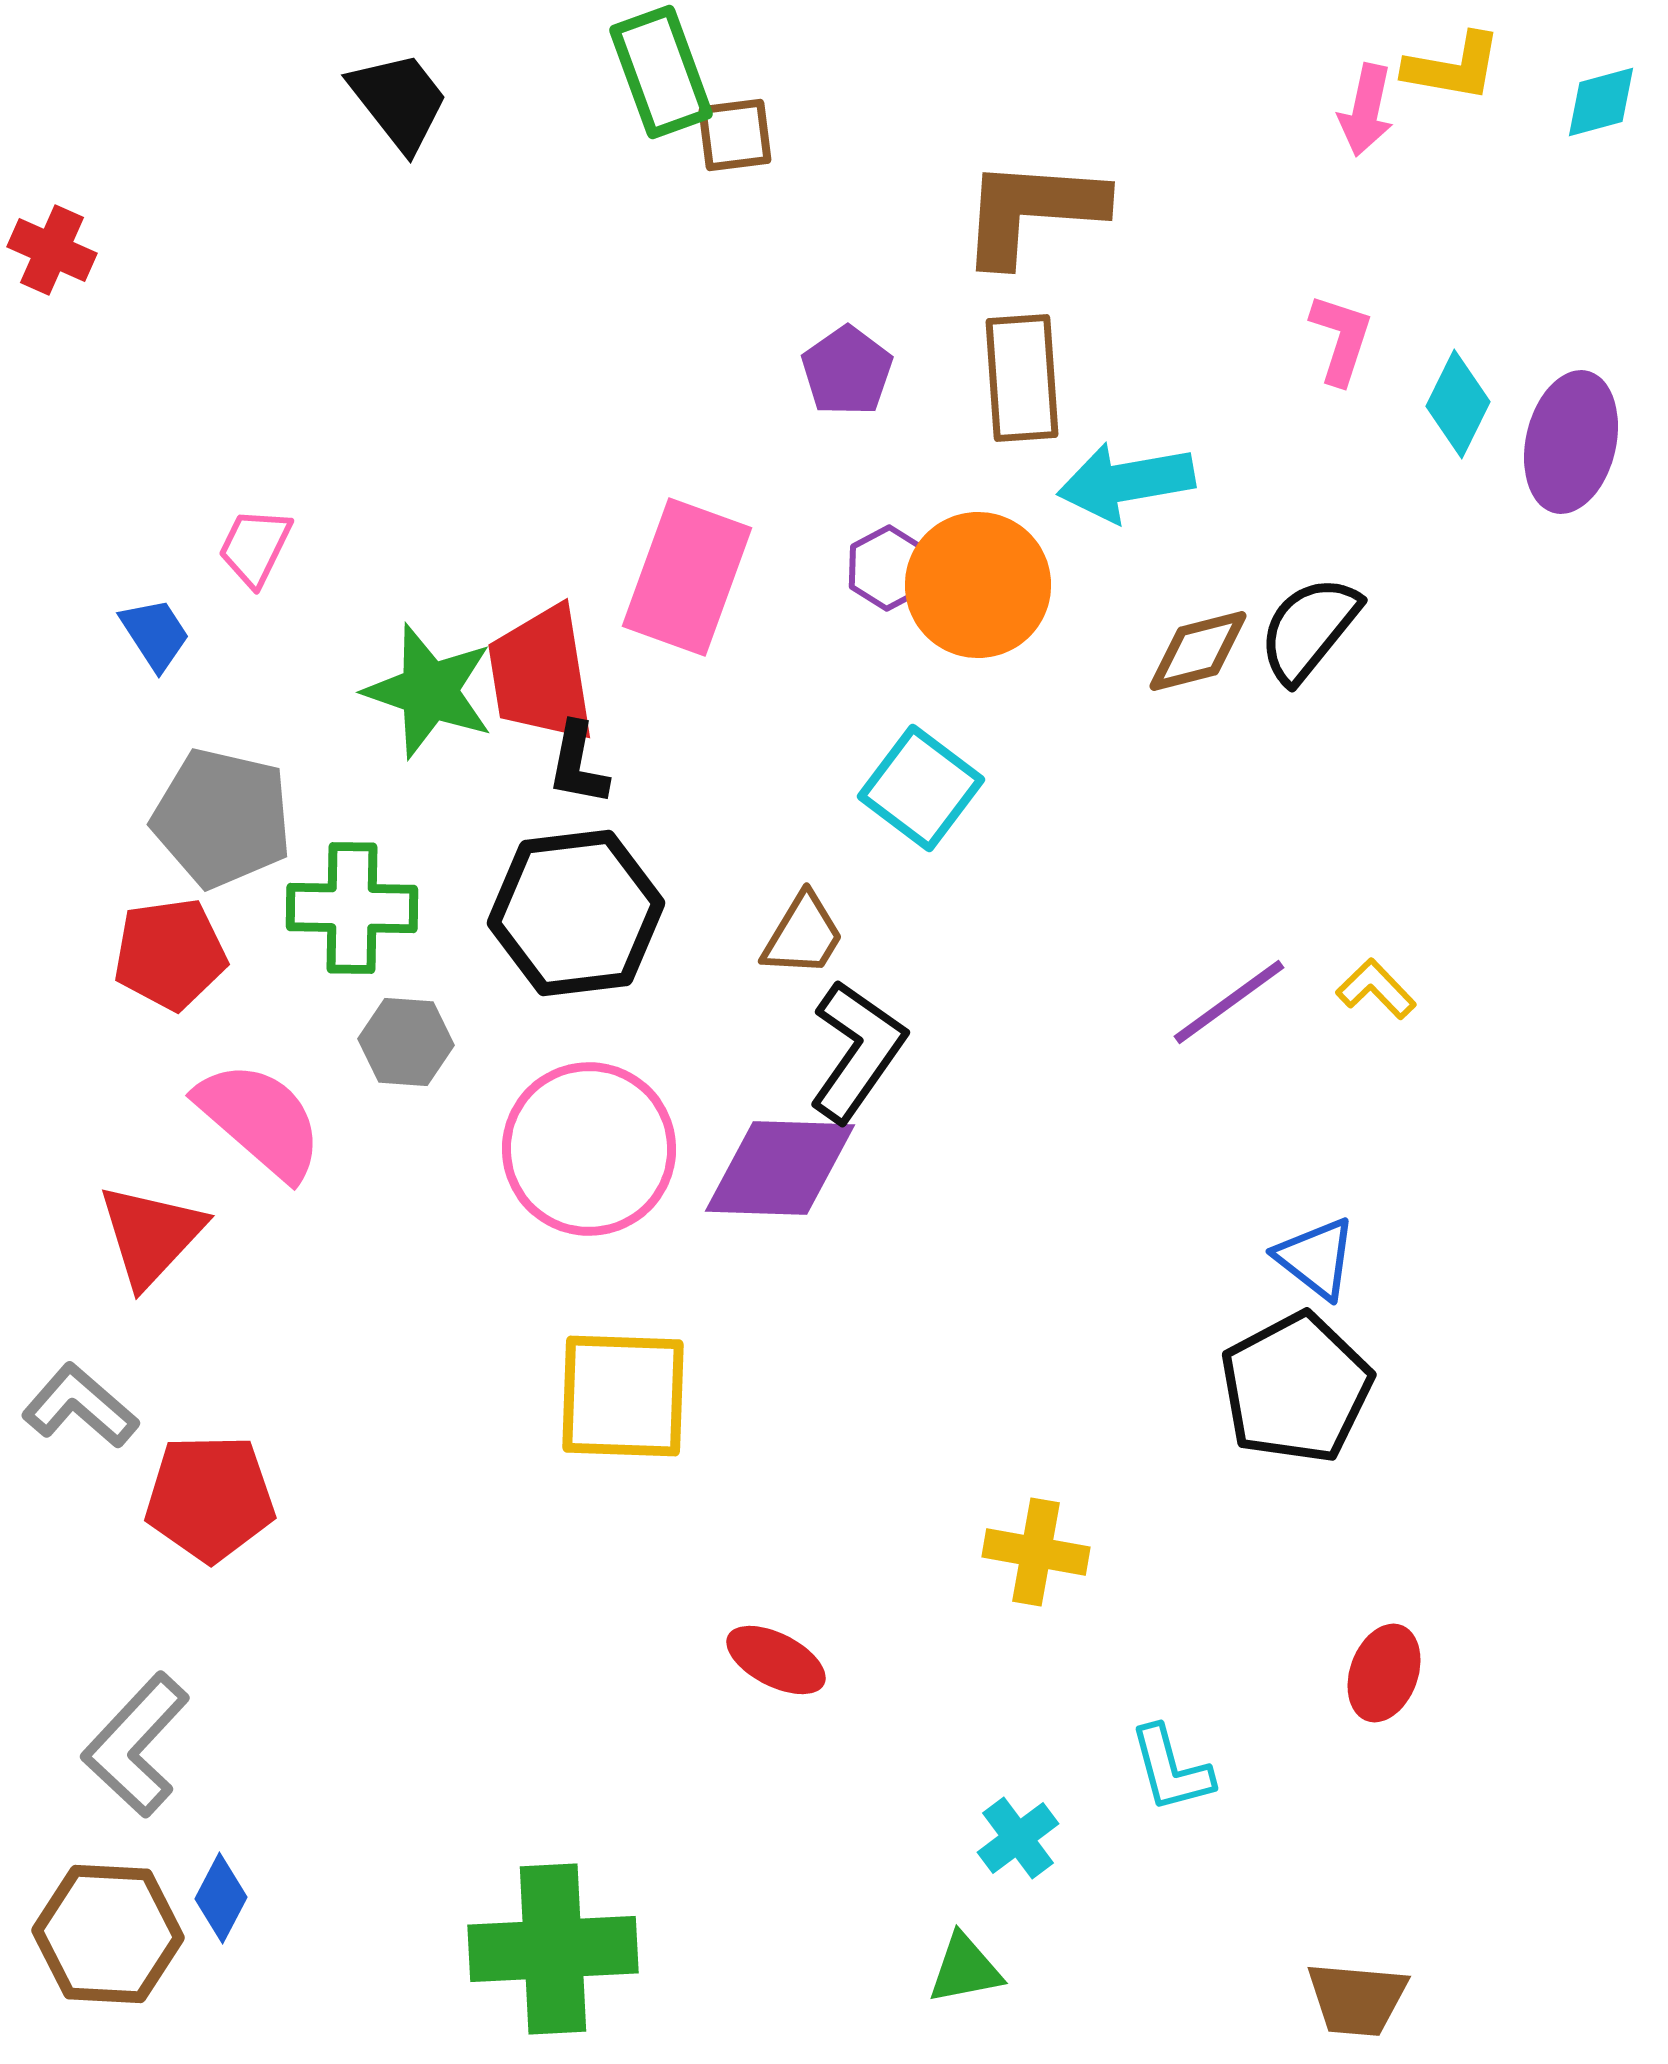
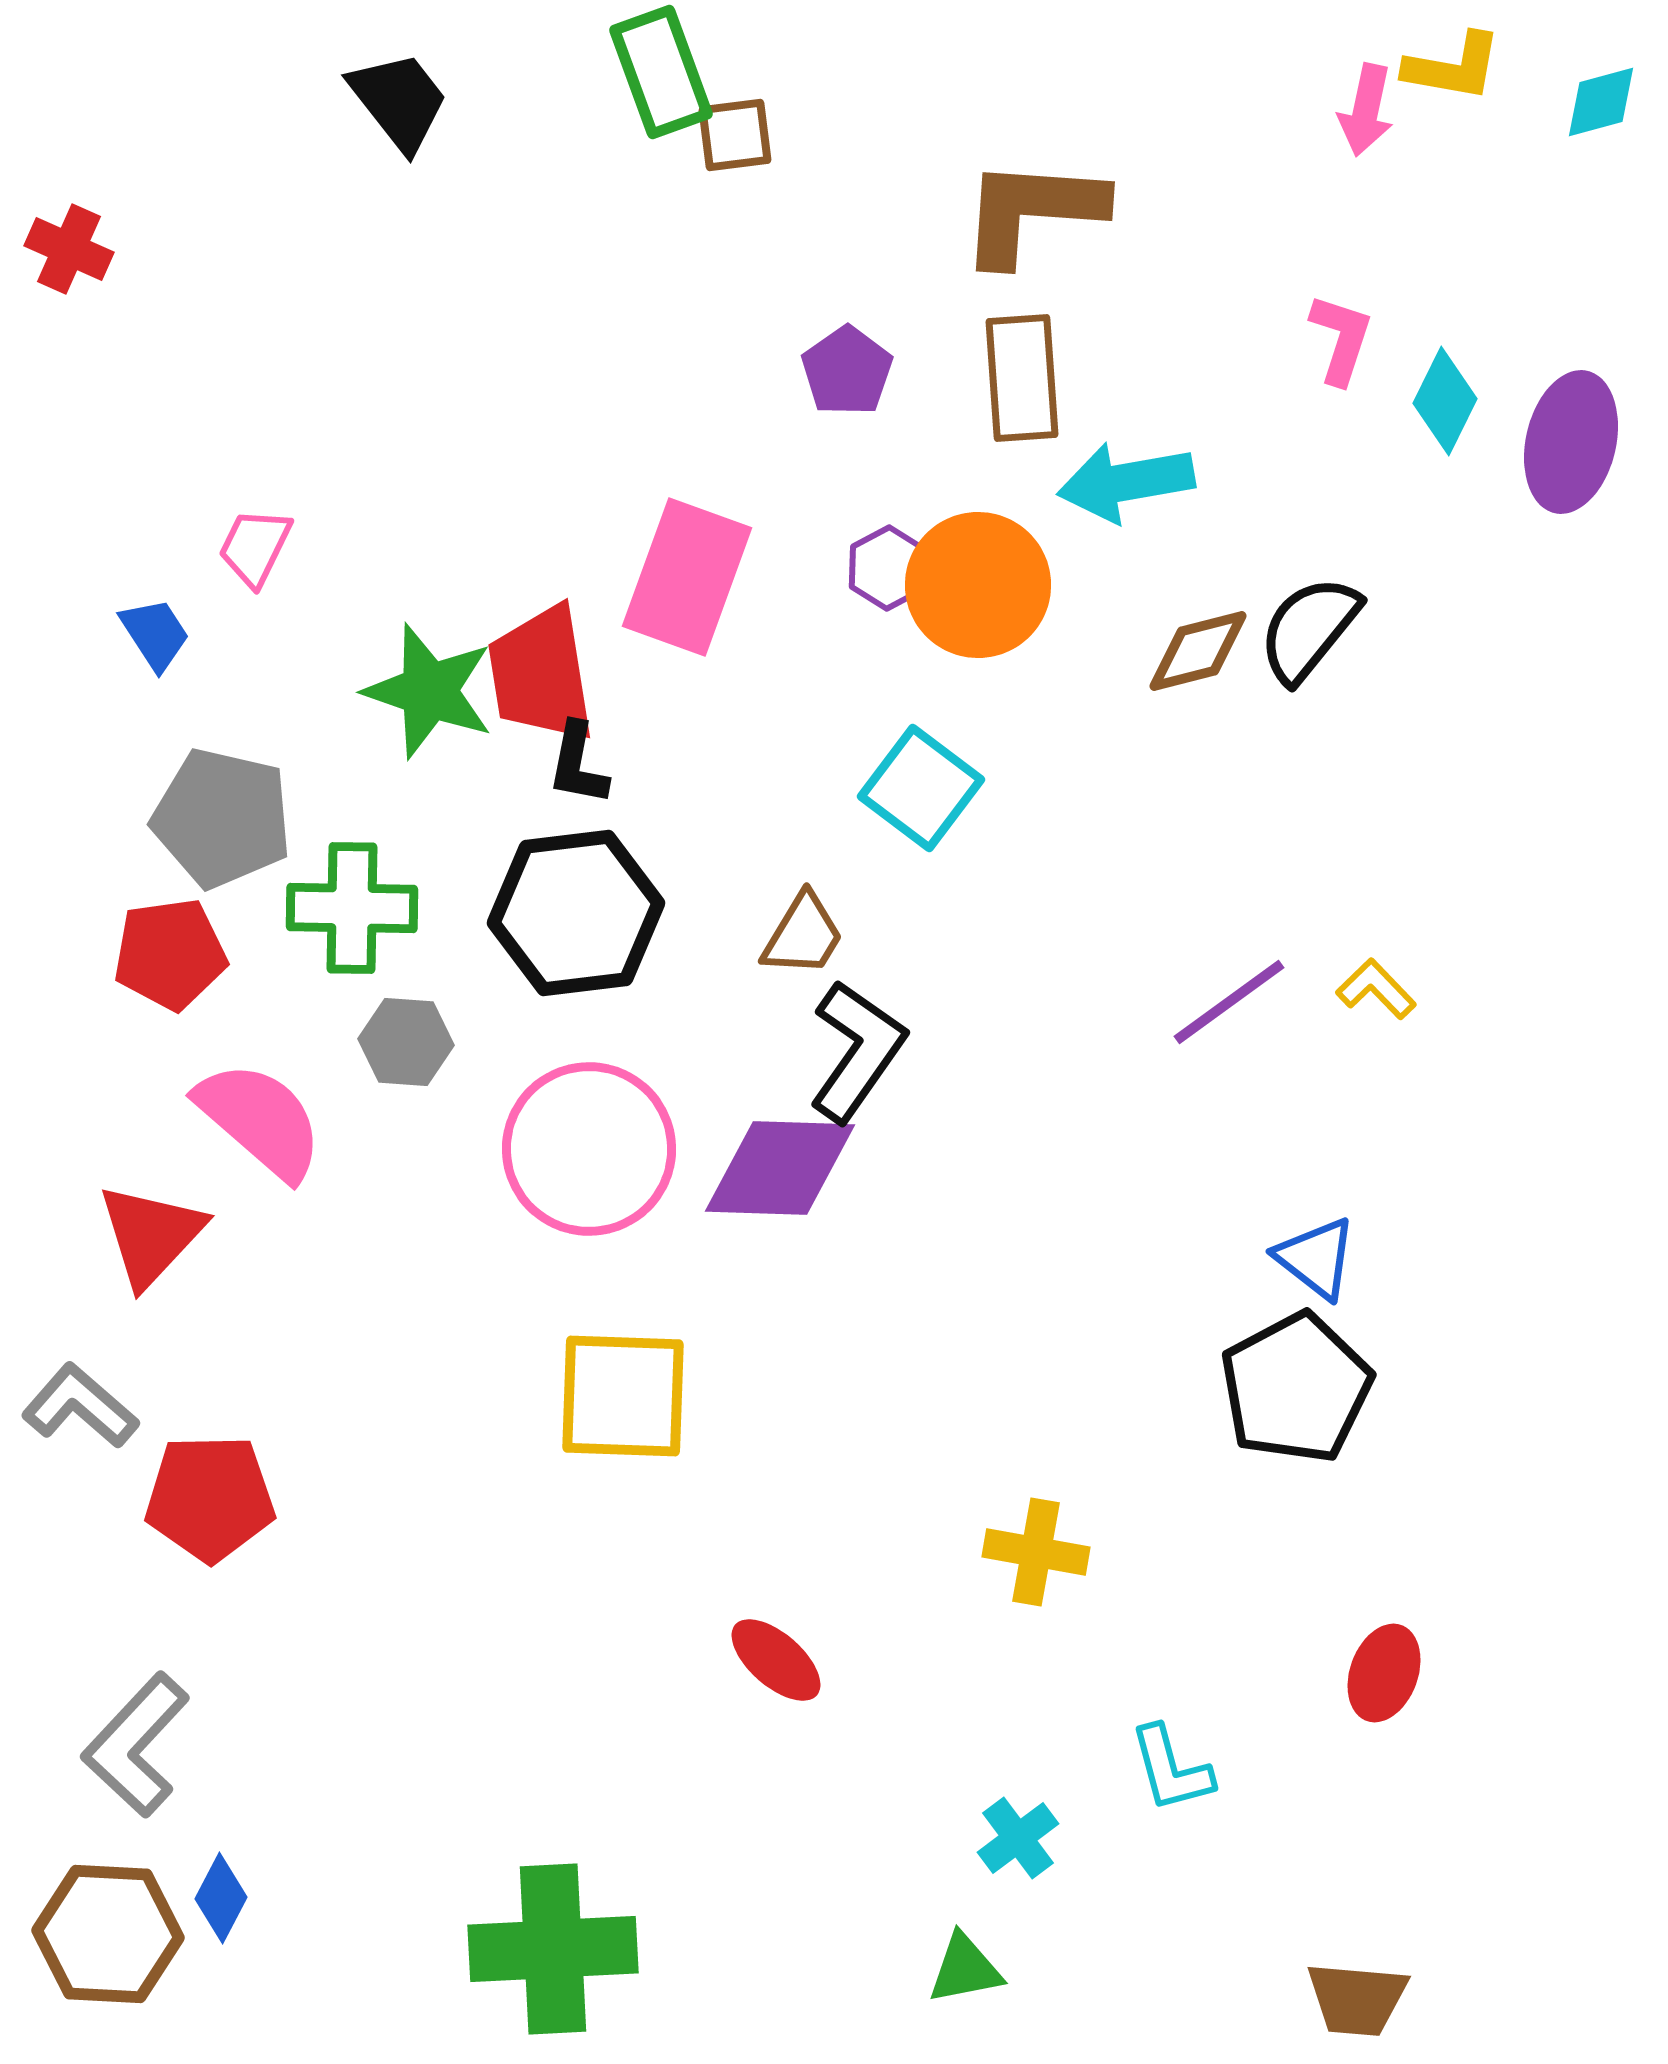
red cross at (52, 250): moved 17 px right, 1 px up
cyan diamond at (1458, 404): moved 13 px left, 3 px up
red ellipse at (776, 1660): rotated 14 degrees clockwise
